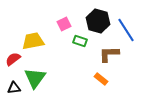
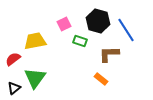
yellow trapezoid: moved 2 px right
black triangle: rotated 32 degrees counterclockwise
